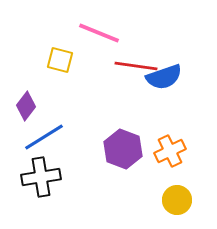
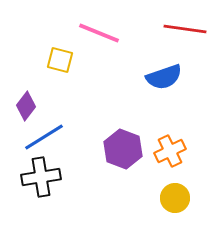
red line: moved 49 px right, 37 px up
yellow circle: moved 2 px left, 2 px up
